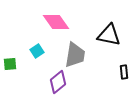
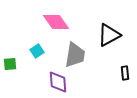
black triangle: rotated 40 degrees counterclockwise
black rectangle: moved 1 px right, 1 px down
purple diamond: rotated 55 degrees counterclockwise
